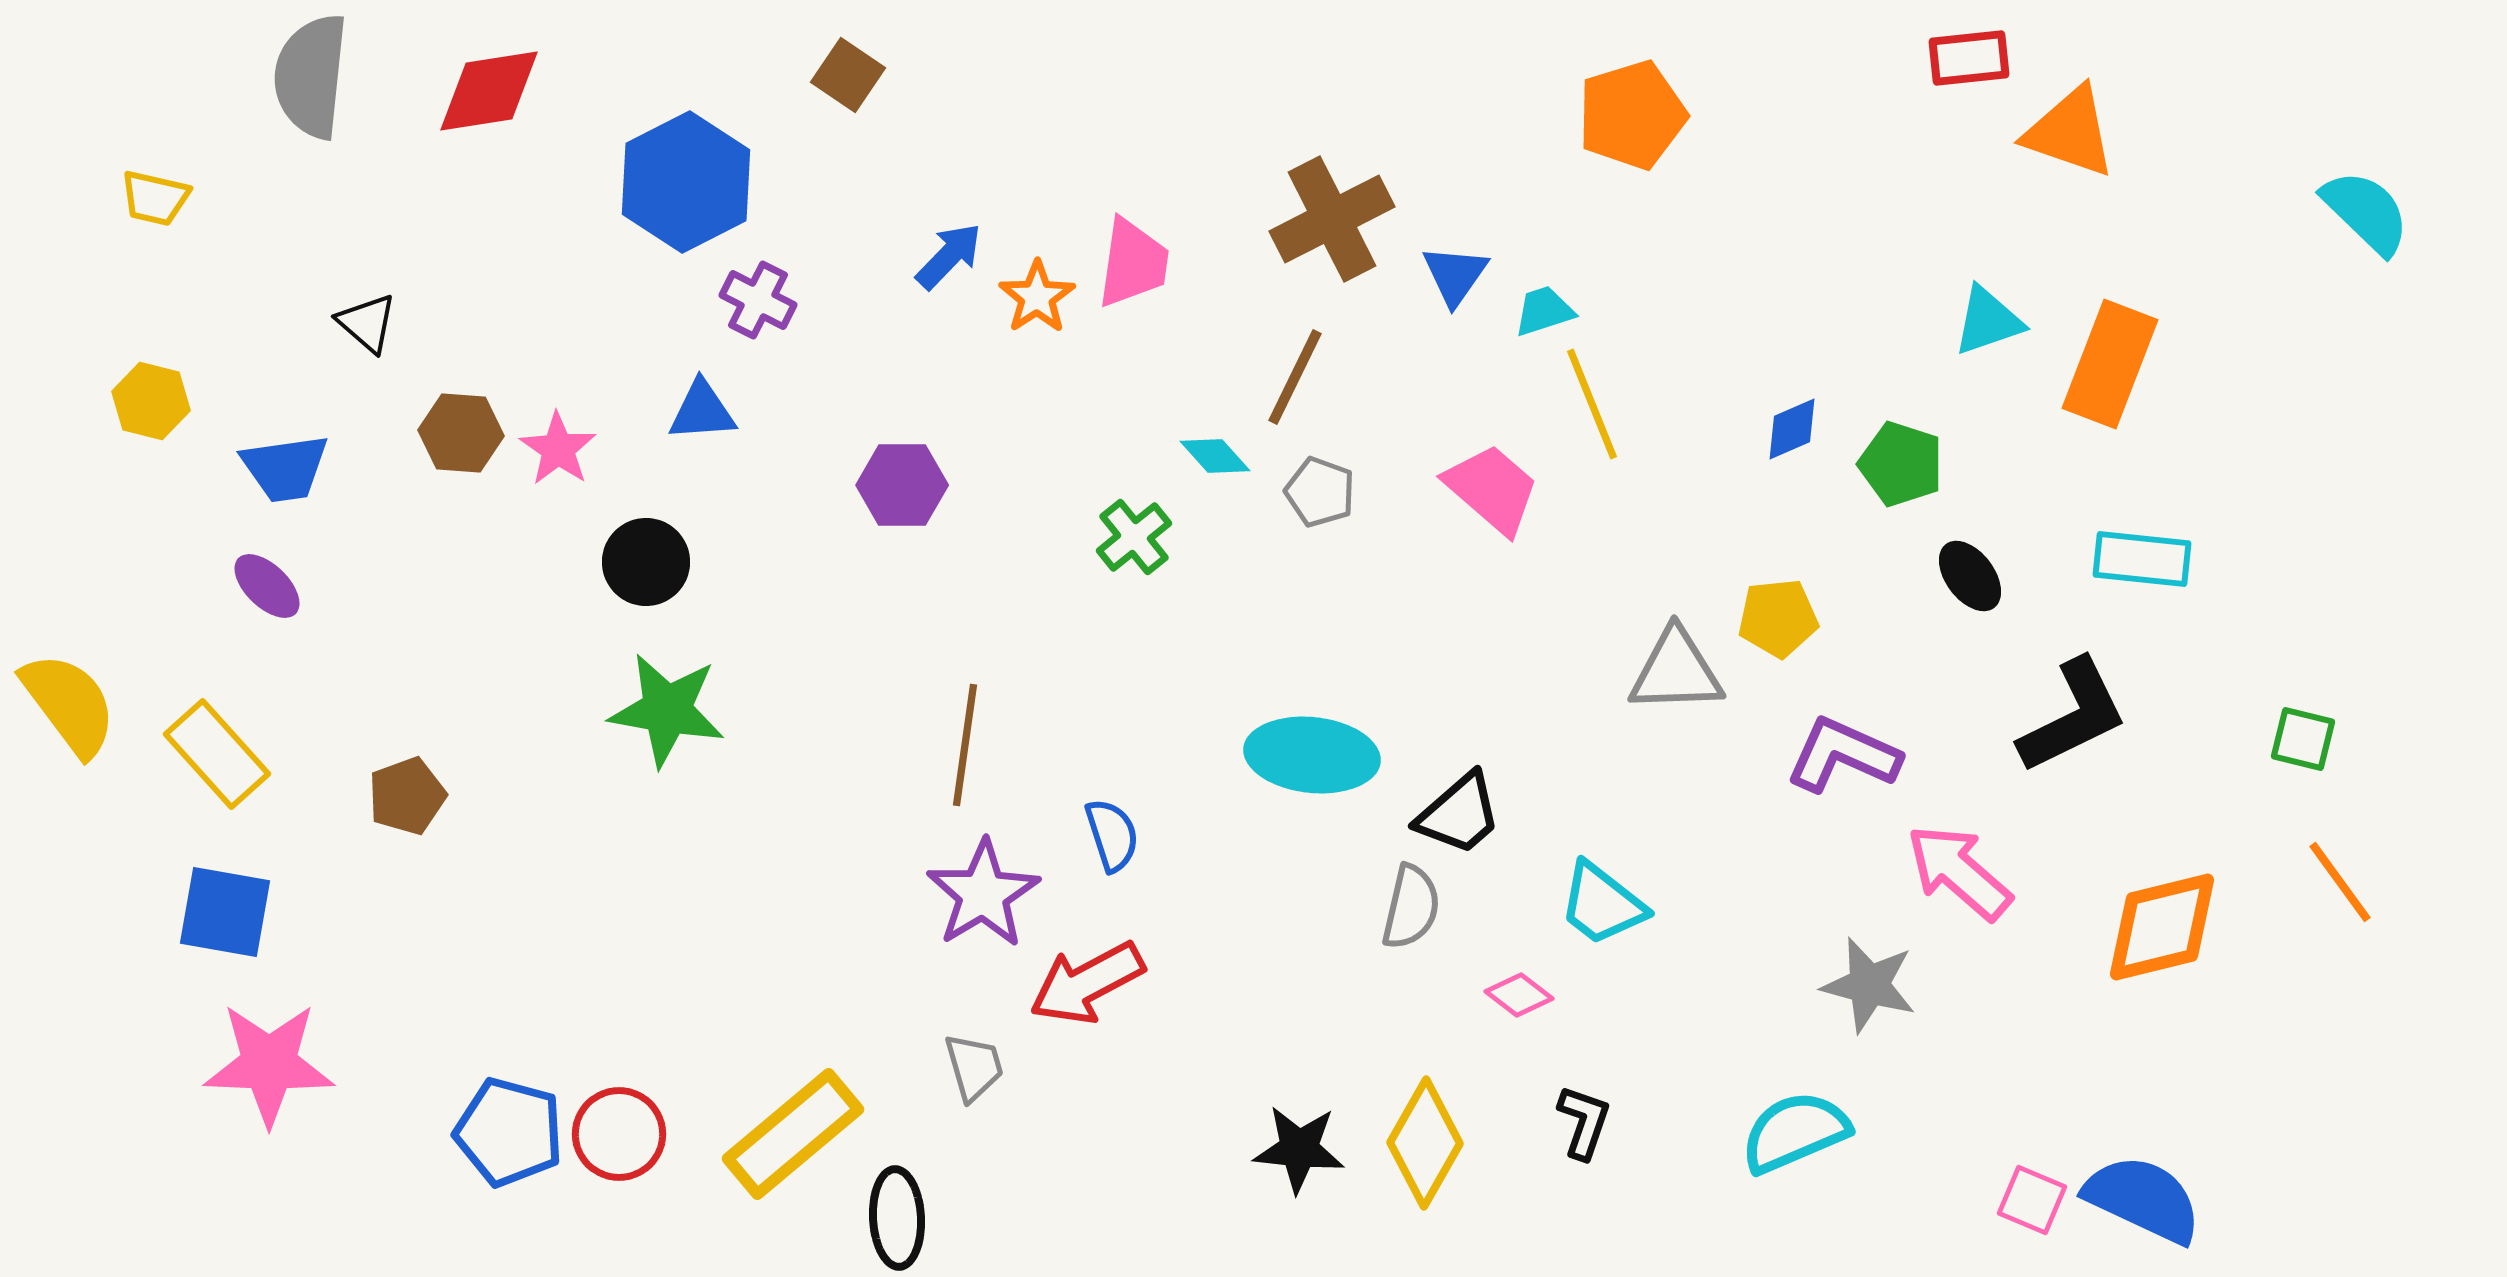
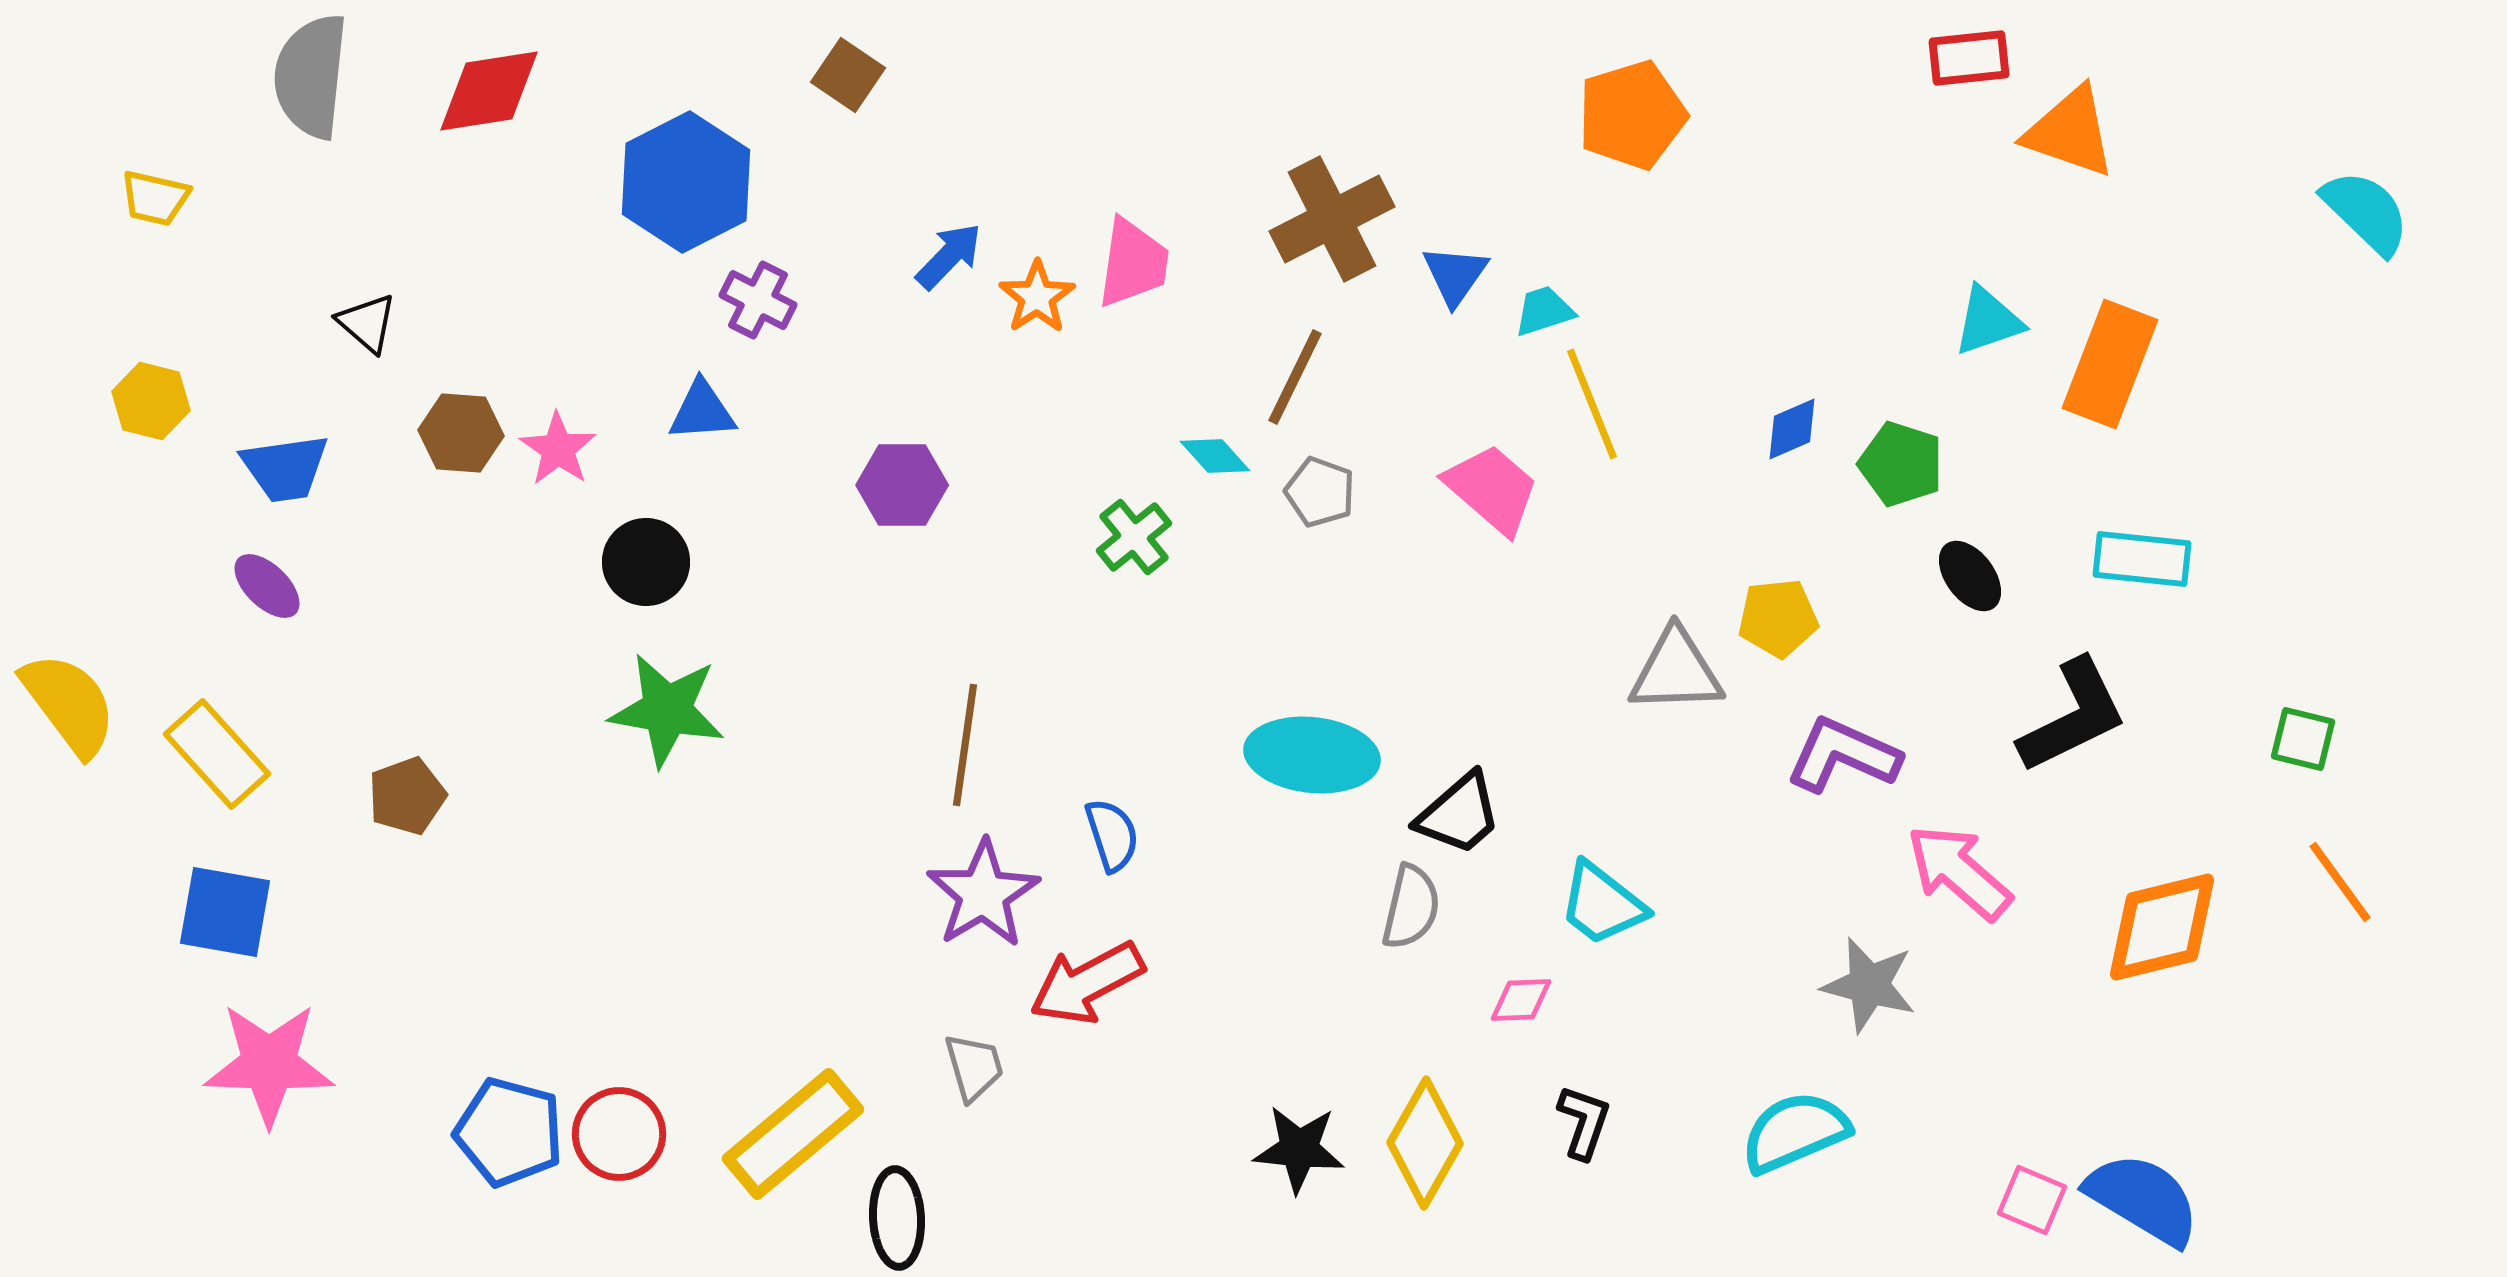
pink diamond at (1519, 995): moved 2 px right, 5 px down; rotated 40 degrees counterclockwise
blue semicircle at (2143, 1199): rotated 6 degrees clockwise
